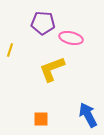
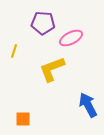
pink ellipse: rotated 40 degrees counterclockwise
yellow line: moved 4 px right, 1 px down
blue arrow: moved 10 px up
orange square: moved 18 px left
